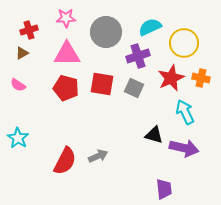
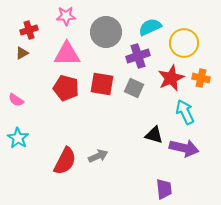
pink star: moved 2 px up
pink semicircle: moved 2 px left, 15 px down
